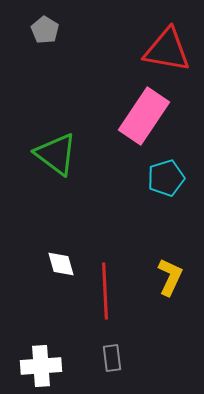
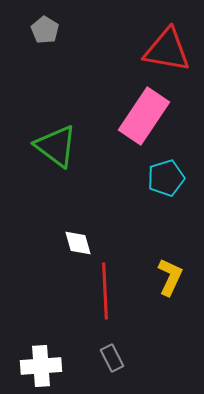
green triangle: moved 8 px up
white diamond: moved 17 px right, 21 px up
gray rectangle: rotated 20 degrees counterclockwise
